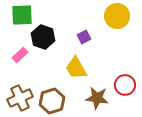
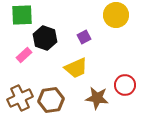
yellow circle: moved 1 px left, 1 px up
black hexagon: moved 2 px right, 1 px down
pink rectangle: moved 4 px right
yellow trapezoid: rotated 85 degrees counterclockwise
brown hexagon: moved 1 px left, 1 px up; rotated 10 degrees clockwise
